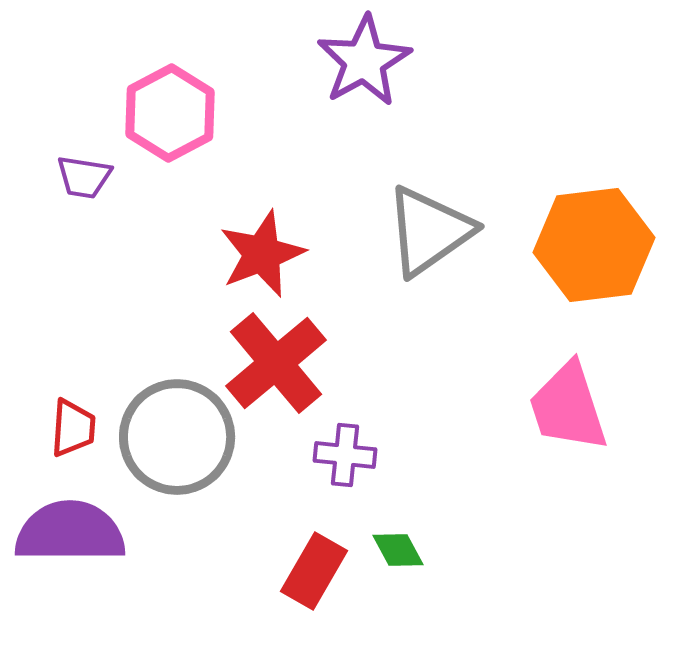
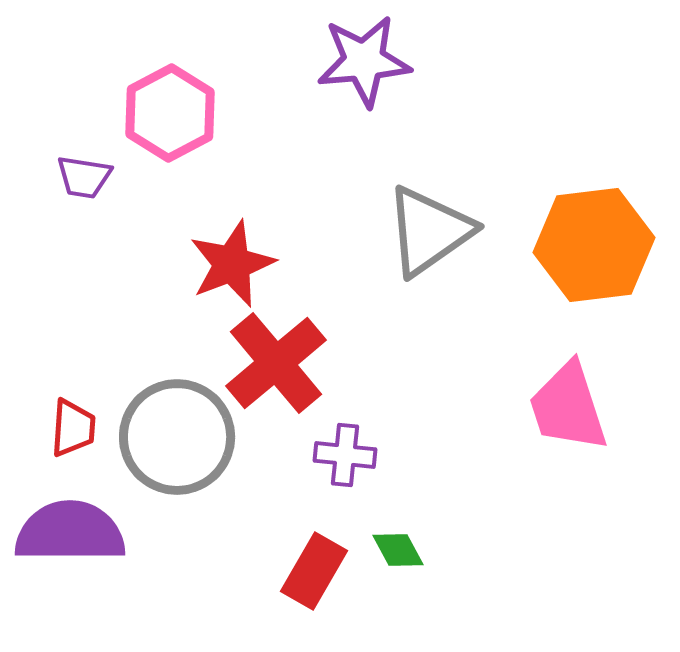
purple star: rotated 24 degrees clockwise
red star: moved 30 px left, 10 px down
